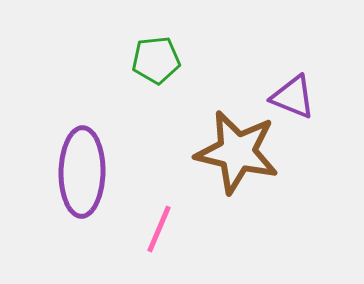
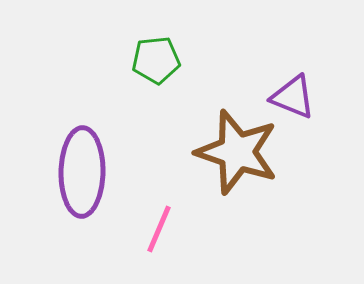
brown star: rotated 6 degrees clockwise
